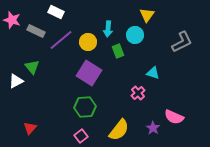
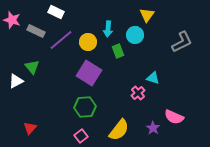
cyan triangle: moved 5 px down
